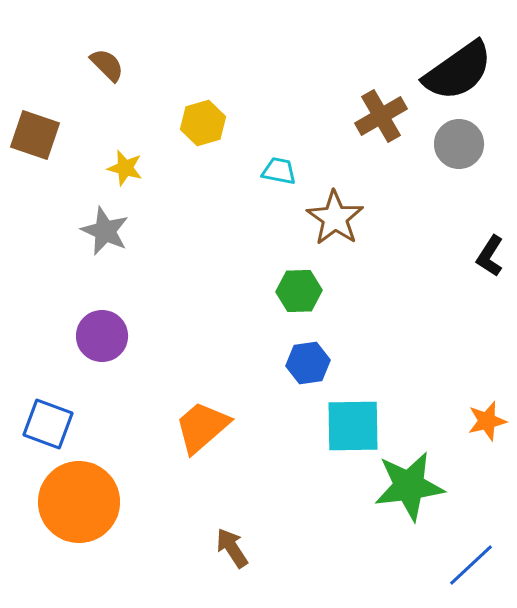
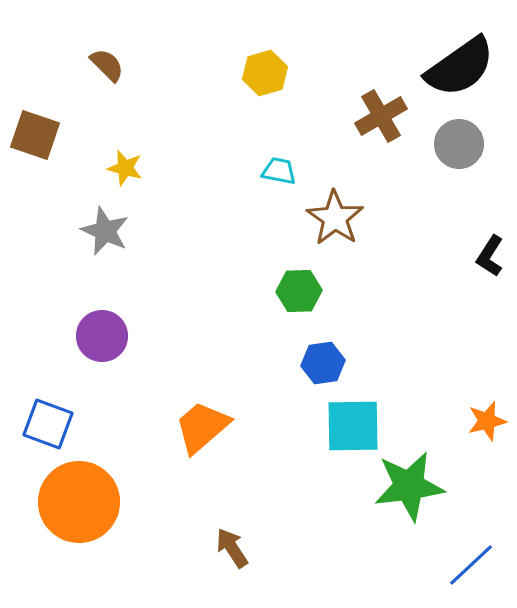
black semicircle: moved 2 px right, 4 px up
yellow hexagon: moved 62 px right, 50 px up
blue hexagon: moved 15 px right
